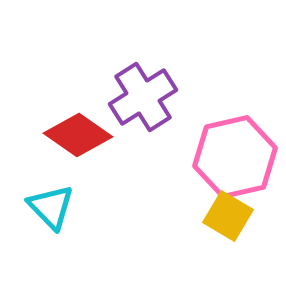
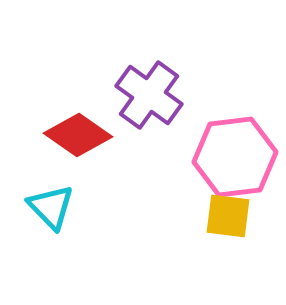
purple cross: moved 6 px right, 2 px up; rotated 22 degrees counterclockwise
pink hexagon: rotated 6 degrees clockwise
yellow square: rotated 24 degrees counterclockwise
